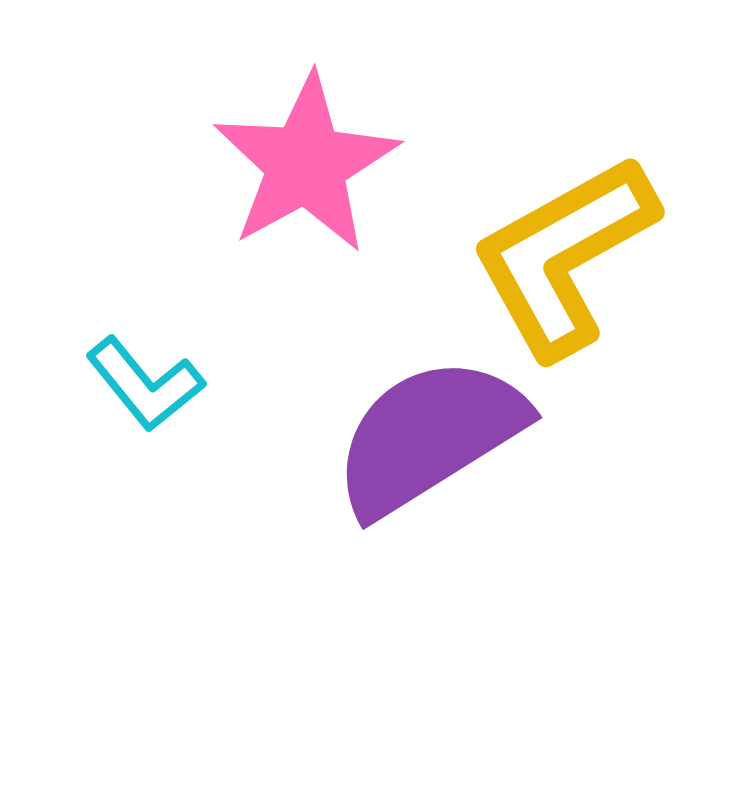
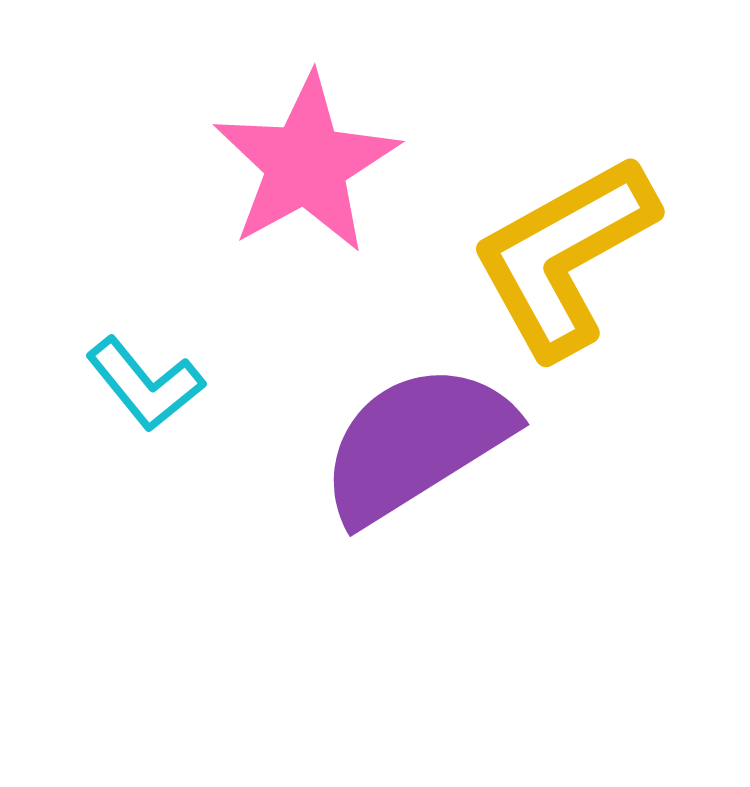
purple semicircle: moved 13 px left, 7 px down
